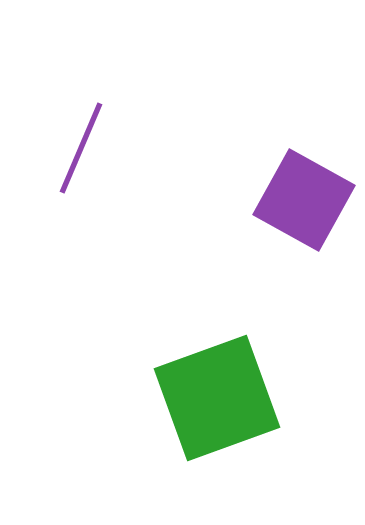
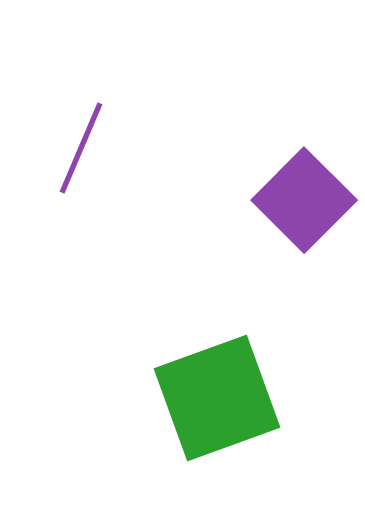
purple square: rotated 16 degrees clockwise
